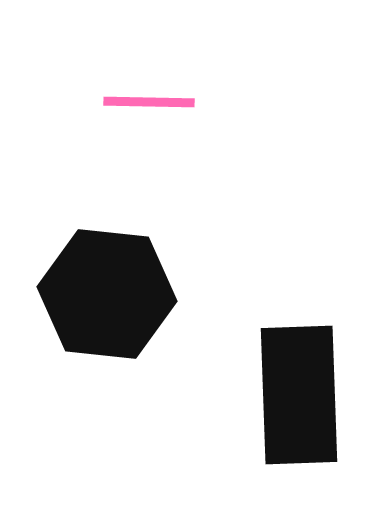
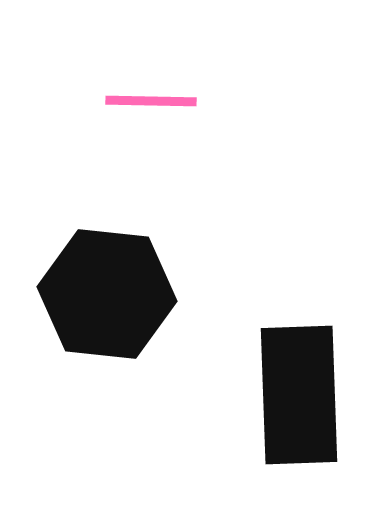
pink line: moved 2 px right, 1 px up
